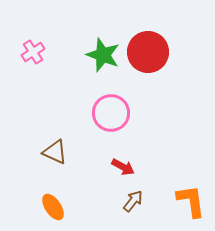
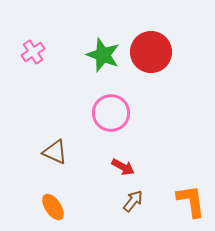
red circle: moved 3 px right
